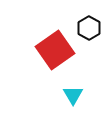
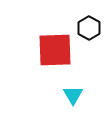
red square: rotated 33 degrees clockwise
